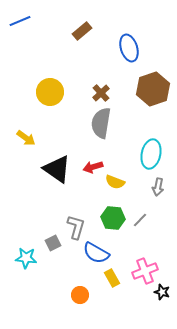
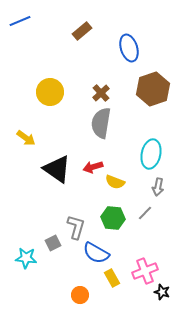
gray line: moved 5 px right, 7 px up
